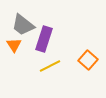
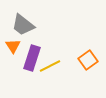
purple rectangle: moved 12 px left, 19 px down
orange triangle: moved 1 px left, 1 px down
orange square: rotated 12 degrees clockwise
